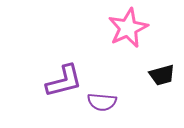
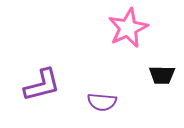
black trapezoid: rotated 16 degrees clockwise
purple L-shape: moved 22 px left, 4 px down
